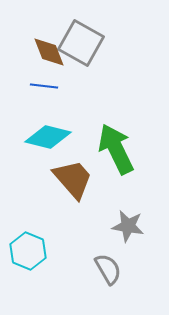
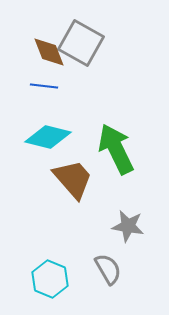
cyan hexagon: moved 22 px right, 28 px down
